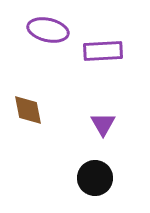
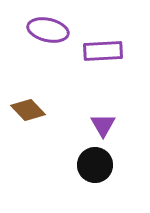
brown diamond: rotated 32 degrees counterclockwise
purple triangle: moved 1 px down
black circle: moved 13 px up
